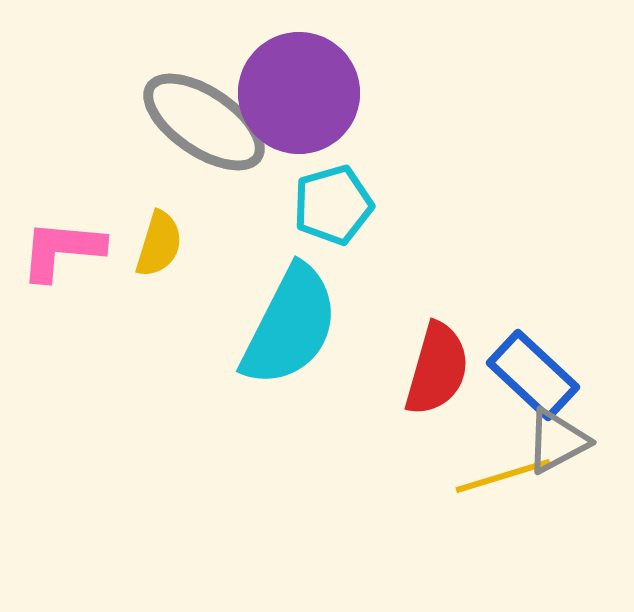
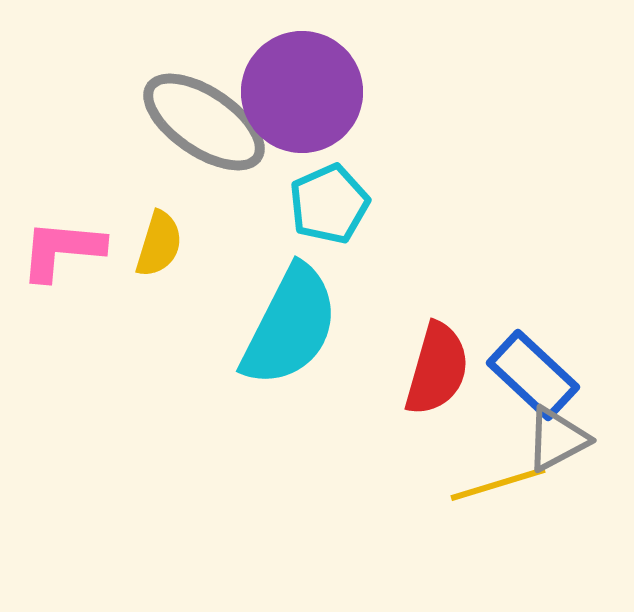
purple circle: moved 3 px right, 1 px up
cyan pentagon: moved 4 px left, 1 px up; rotated 8 degrees counterclockwise
gray triangle: moved 2 px up
yellow line: moved 5 px left, 8 px down
